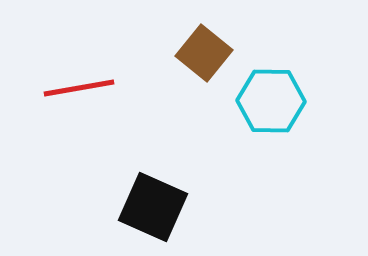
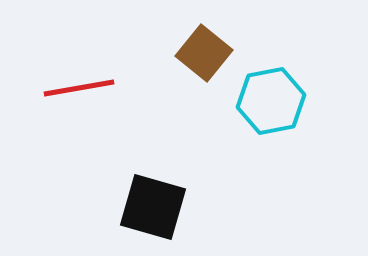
cyan hexagon: rotated 12 degrees counterclockwise
black square: rotated 8 degrees counterclockwise
